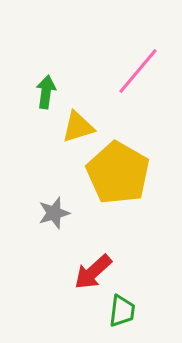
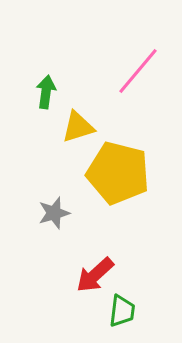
yellow pentagon: rotated 16 degrees counterclockwise
red arrow: moved 2 px right, 3 px down
